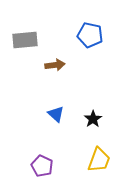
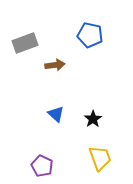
gray rectangle: moved 3 px down; rotated 15 degrees counterclockwise
yellow trapezoid: moved 1 px right, 2 px up; rotated 40 degrees counterclockwise
